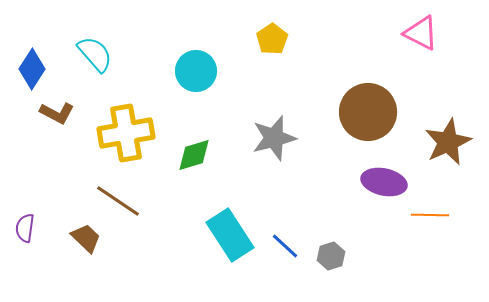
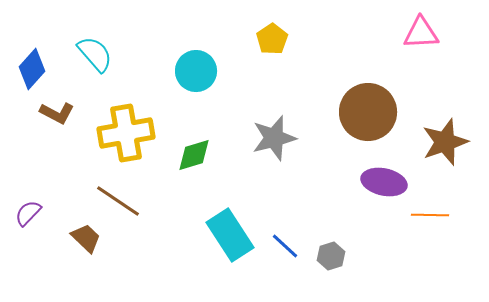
pink triangle: rotated 30 degrees counterclockwise
blue diamond: rotated 9 degrees clockwise
brown star: moved 3 px left; rotated 6 degrees clockwise
purple semicircle: moved 3 px right, 15 px up; rotated 36 degrees clockwise
